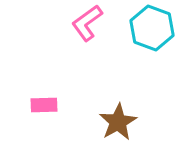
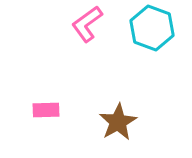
pink L-shape: moved 1 px down
pink rectangle: moved 2 px right, 5 px down
